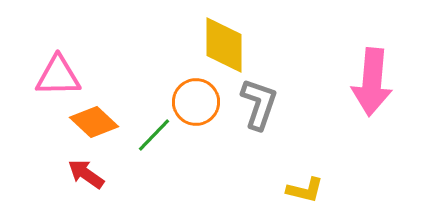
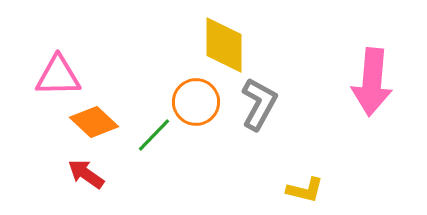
gray L-shape: rotated 10 degrees clockwise
